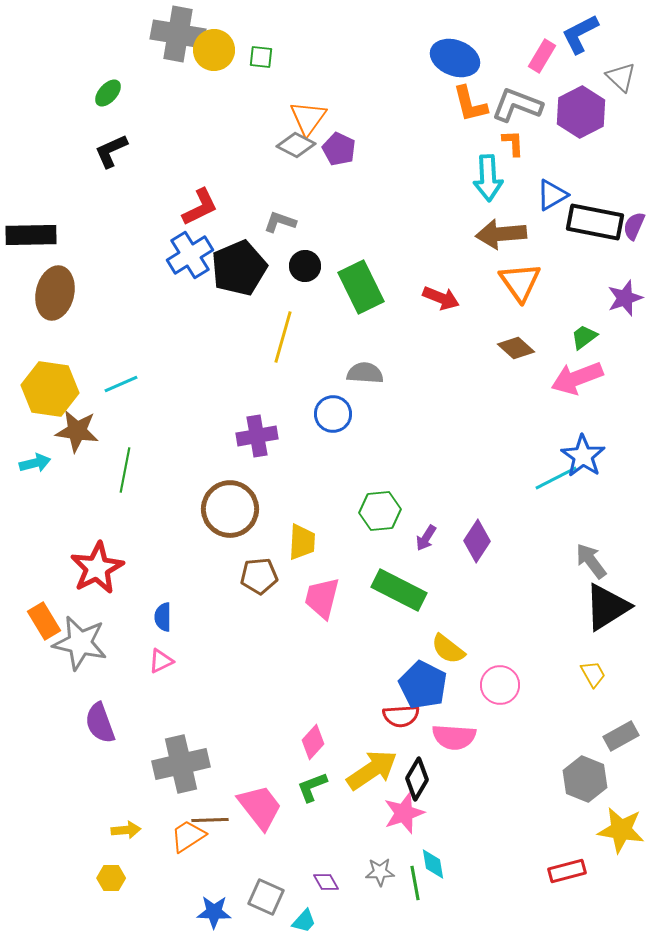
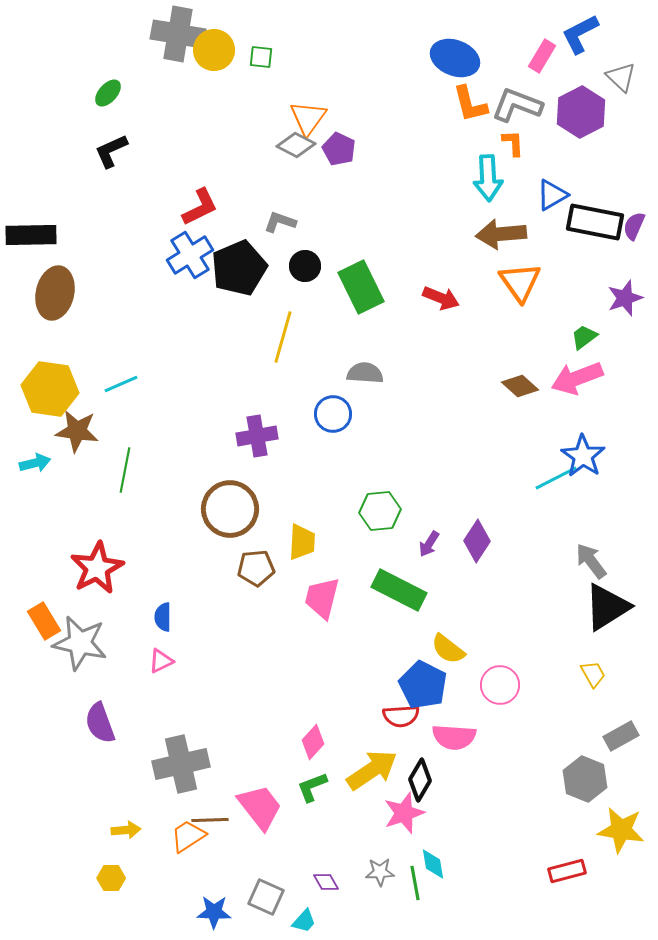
brown diamond at (516, 348): moved 4 px right, 38 px down
purple arrow at (426, 538): moved 3 px right, 6 px down
brown pentagon at (259, 576): moved 3 px left, 8 px up
black diamond at (417, 779): moved 3 px right, 1 px down
